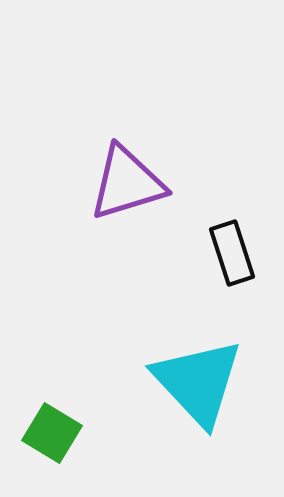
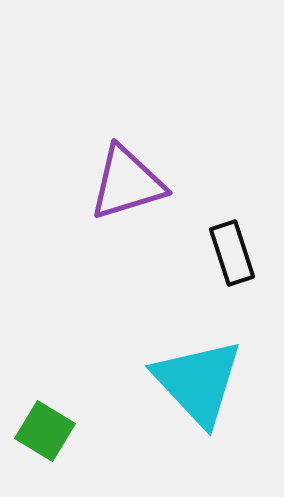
green square: moved 7 px left, 2 px up
